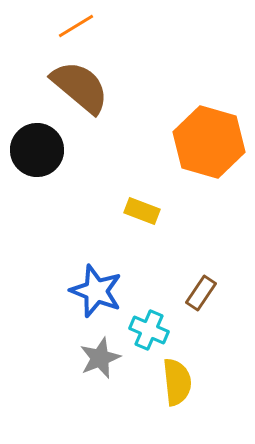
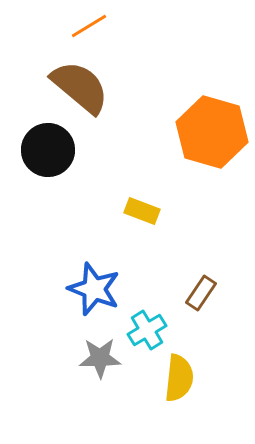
orange line: moved 13 px right
orange hexagon: moved 3 px right, 10 px up
black circle: moved 11 px right
blue star: moved 2 px left, 2 px up
cyan cross: moved 2 px left; rotated 36 degrees clockwise
gray star: rotated 21 degrees clockwise
yellow semicircle: moved 2 px right, 4 px up; rotated 12 degrees clockwise
